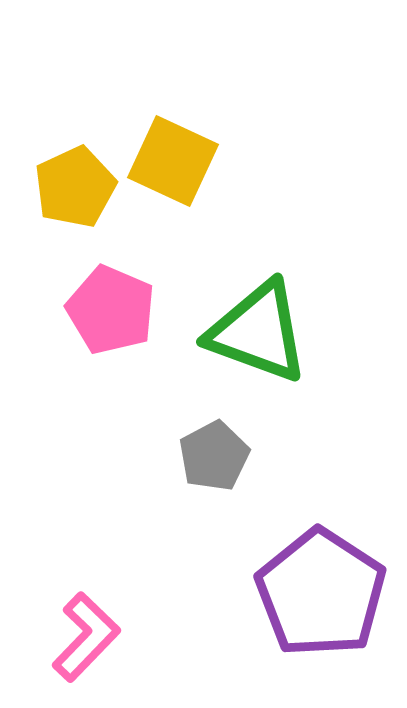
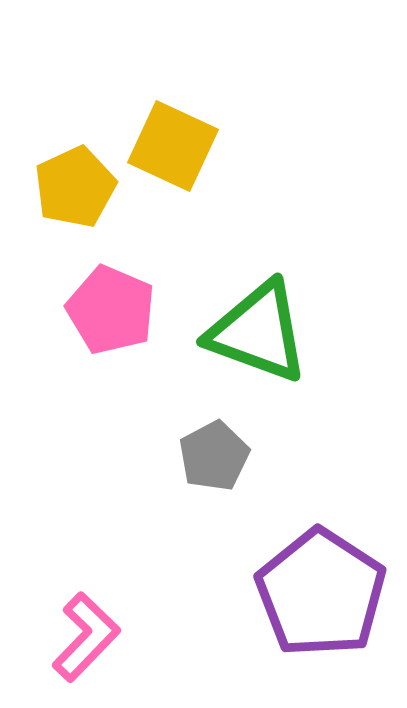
yellow square: moved 15 px up
